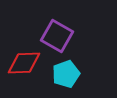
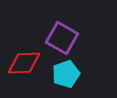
purple square: moved 5 px right, 2 px down
